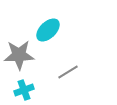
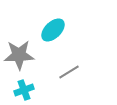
cyan ellipse: moved 5 px right
gray line: moved 1 px right
